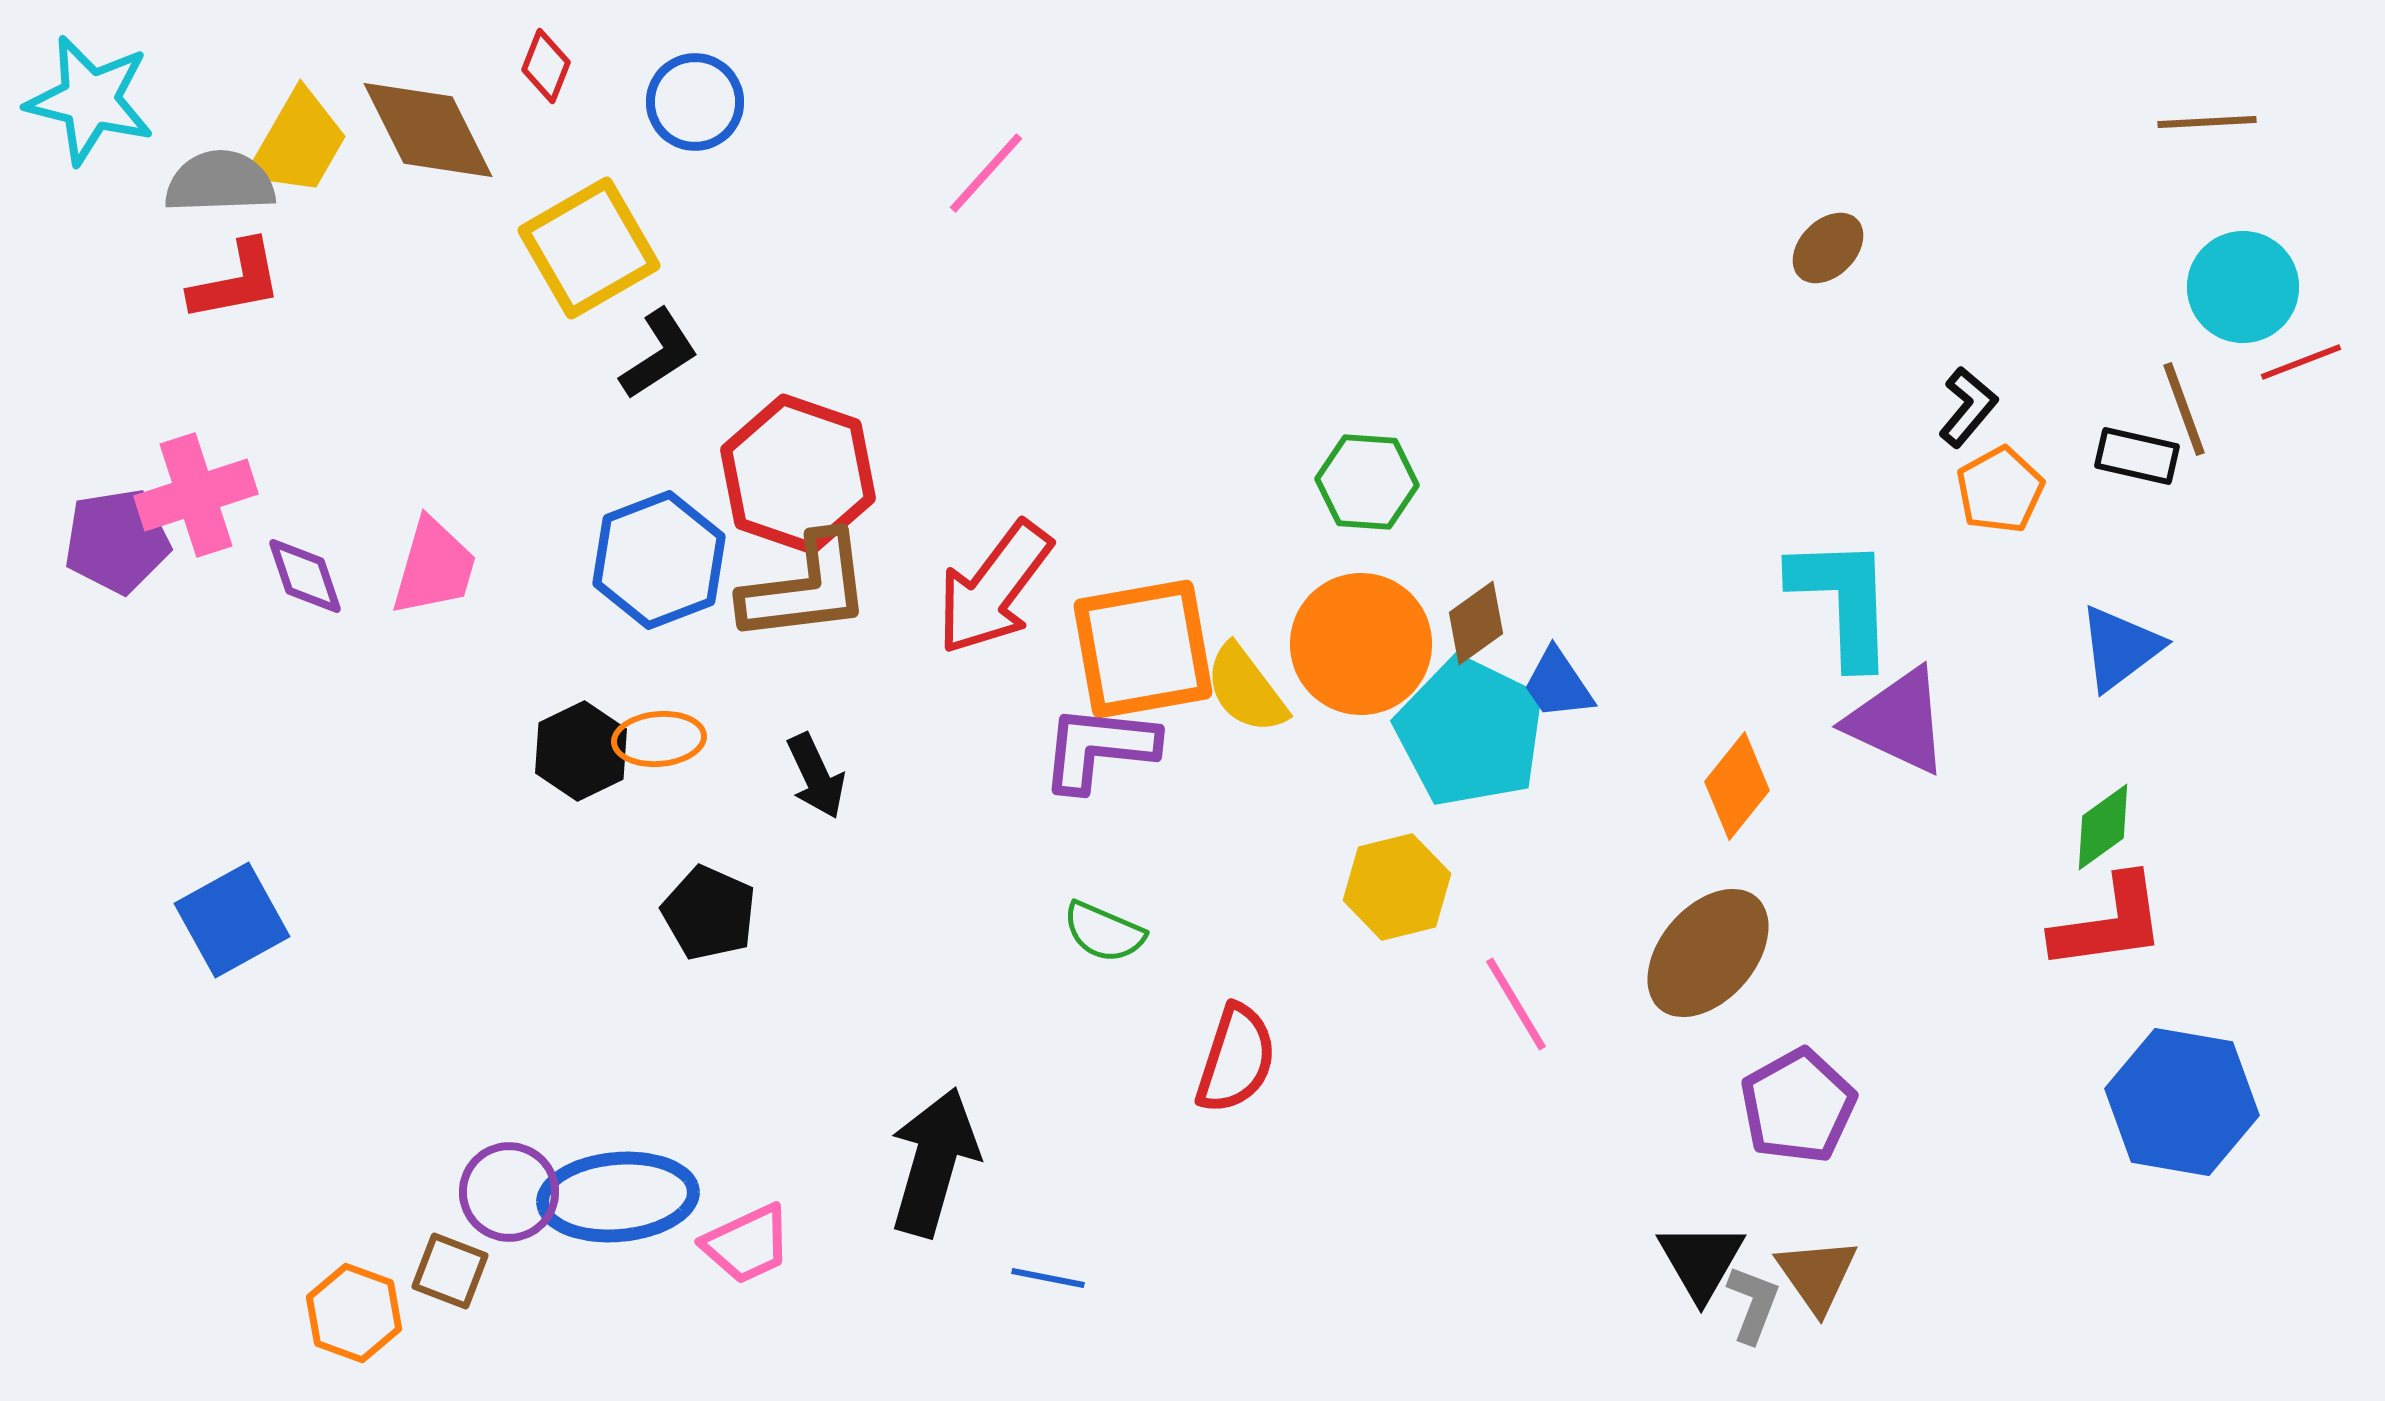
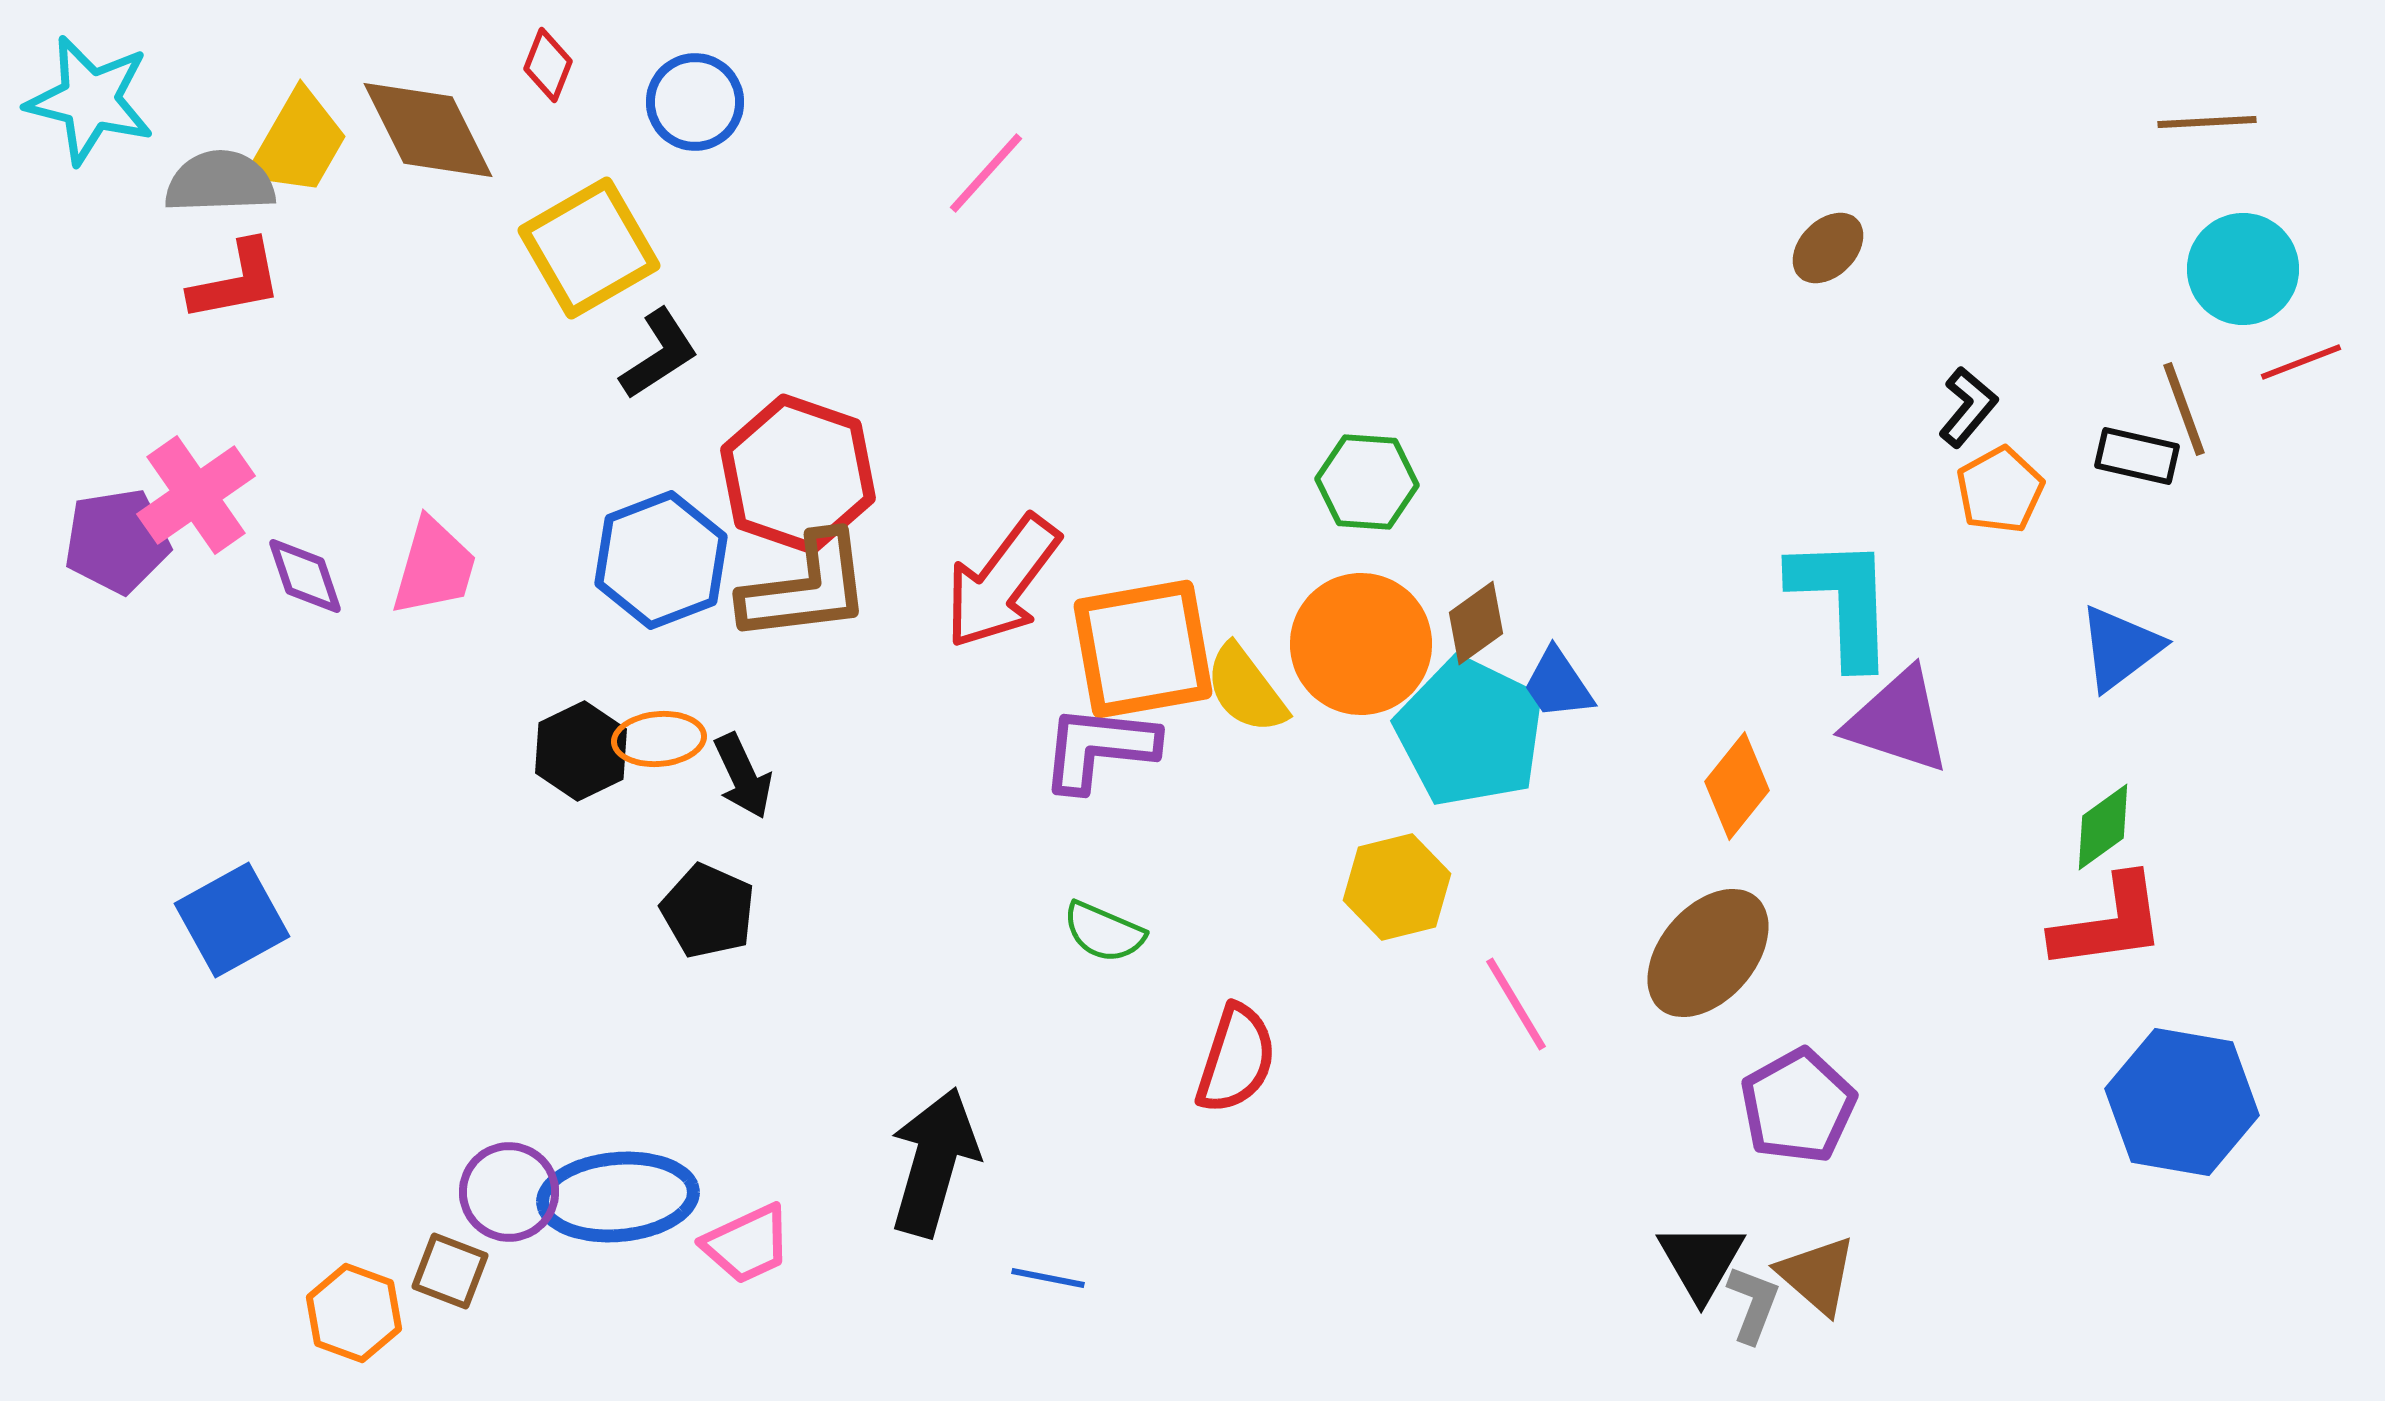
red diamond at (546, 66): moved 2 px right, 1 px up
cyan circle at (2243, 287): moved 18 px up
pink cross at (196, 495): rotated 17 degrees counterclockwise
blue hexagon at (659, 560): moved 2 px right
red arrow at (994, 588): moved 8 px right, 6 px up
purple triangle at (1898, 721): rotated 7 degrees counterclockwise
black arrow at (816, 776): moved 73 px left
black pentagon at (709, 913): moved 1 px left, 2 px up
brown triangle at (1817, 1275): rotated 14 degrees counterclockwise
